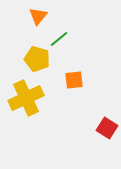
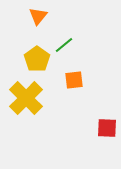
green line: moved 5 px right, 6 px down
yellow pentagon: rotated 20 degrees clockwise
yellow cross: rotated 20 degrees counterclockwise
red square: rotated 30 degrees counterclockwise
